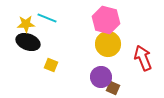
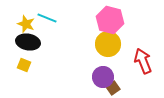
pink hexagon: moved 4 px right
yellow star: rotated 24 degrees clockwise
black ellipse: rotated 10 degrees counterclockwise
red arrow: moved 3 px down
yellow square: moved 27 px left
purple circle: moved 2 px right
brown square: rotated 32 degrees clockwise
